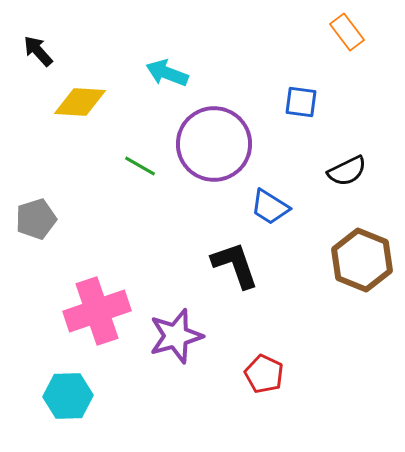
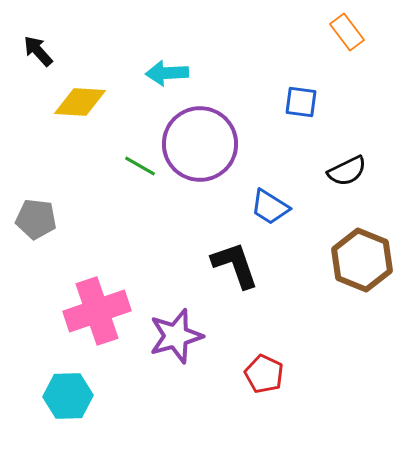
cyan arrow: rotated 24 degrees counterclockwise
purple circle: moved 14 px left
gray pentagon: rotated 24 degrees clockwise
